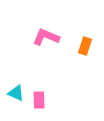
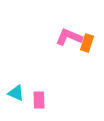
pink L-shape: moved 23 px right
orange rectangle: moved 2 px right, 3 px up
